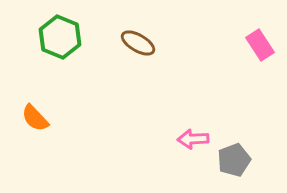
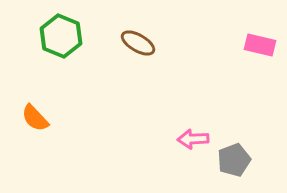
green hexagon: moved 1 px right, 1 px up
pink rectangle: rotated 44 degrees counterclockwise
